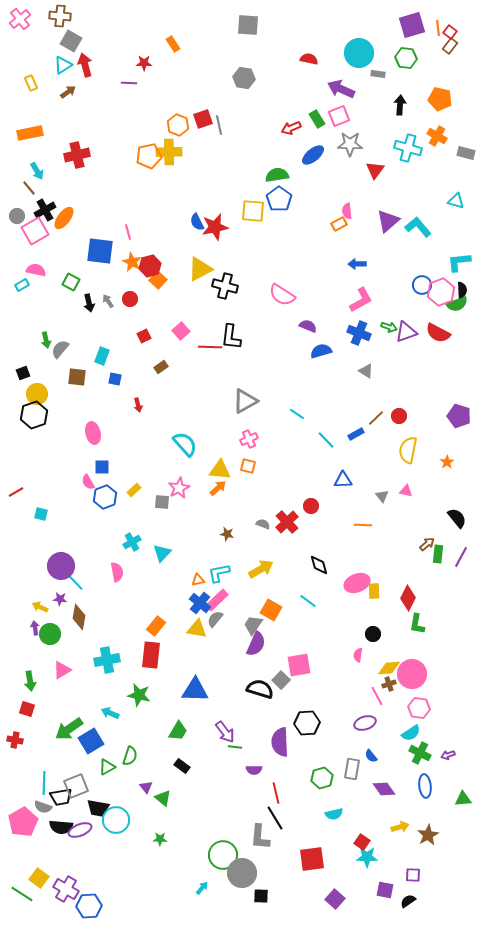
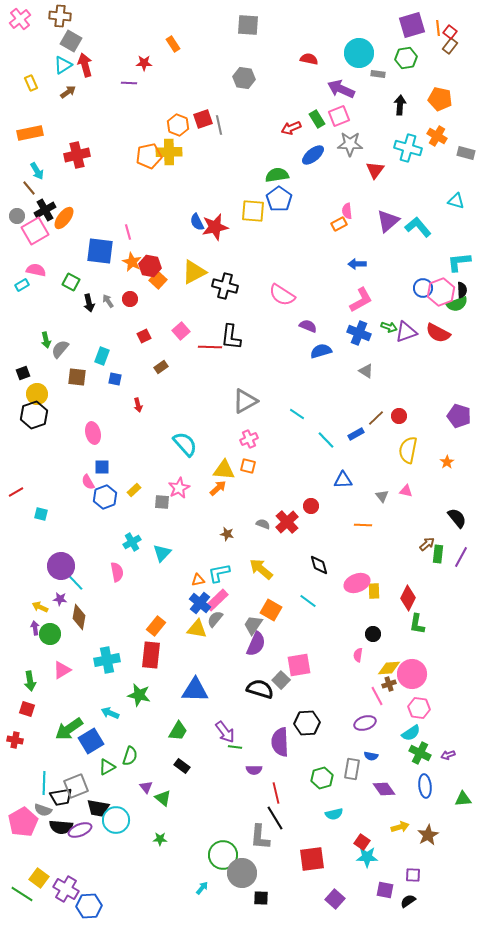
green hexagon at (406, 58): rotated 15 degrees counterclockwise
red hexagon at (150, 266): rotated 25 degrees clockwise
yellow triangle at (200, 269): moved 6 px left, 3 px down
blue circle at (422, 285): moved 1 px right, 3 px down
yellow triangle at (220, 470): moved 4 px right
yellow arrow at (261, 569): rotated 110 degrees counterclockwise
blue semicircle at (371, 756): rotated 40 degrees counterclockwise
gray semicircle at (43, 807): moved 3 px down
black square at (261, 896): moved 2 px down
